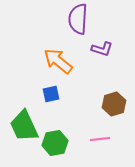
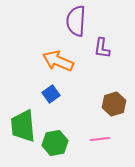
purple semicircle: moved 2 px left, 2 px down
purple L-shape: moved 1 px up; rotated 80 degrees clockwise
orange arrow: rotated 16 degrees counterclockwise
blue square: rotated 24 degrees counterclockwise
green trapezoid: moved 1 px left; rotated 20 degrees clockwise
